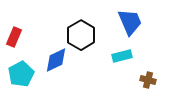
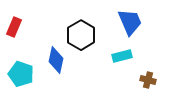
red rectangle: moved 10 px up
blue diamond: rotated 52 degrees counterclockwise
cyan pentagon: rotated 25 degrees counterclockwise
